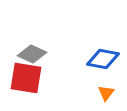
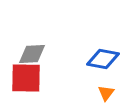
gray diamond: rotated 28 degrees counterclockwise
red square: rotated 8 degrees counterclockwise
